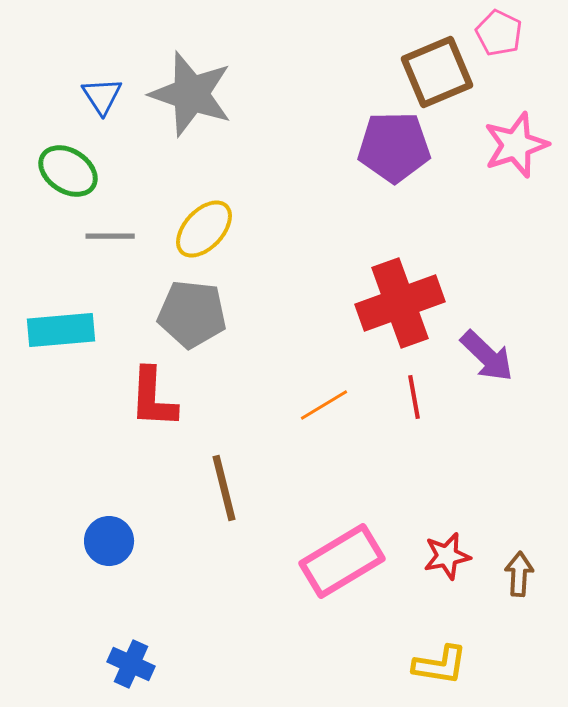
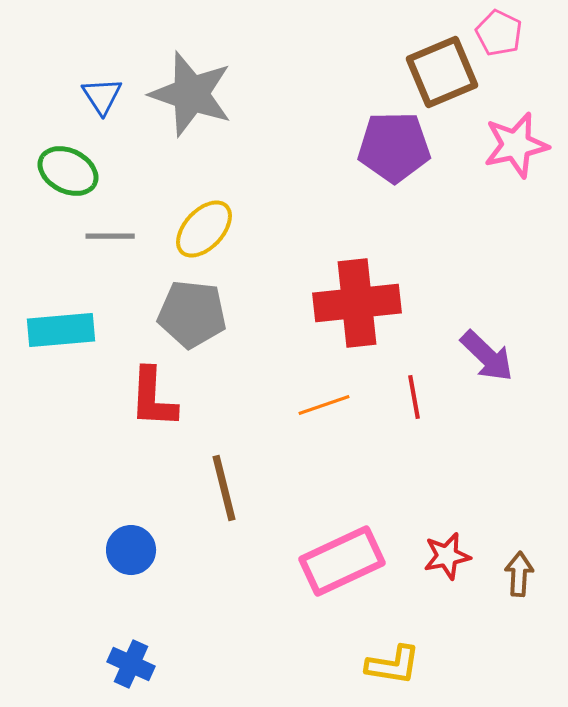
brown square: moved 5 px right
pink star: rotated 6 degrees clockwise
green ellipse: rotated 6 degrees counterclockwise
red cross: moved 43 px left; rotated 14 degrees clockwise
orange line: rotated 12 degrees clockwise
blue circle: moved 22 px right, 9 px down
pink rectangle: rotated 6 degrees clockwise
yellow L-shape: moved 47 px left
